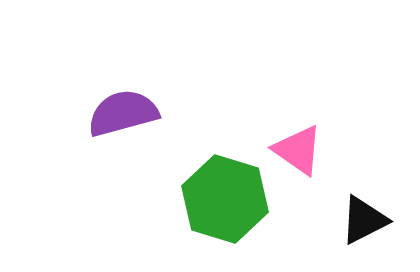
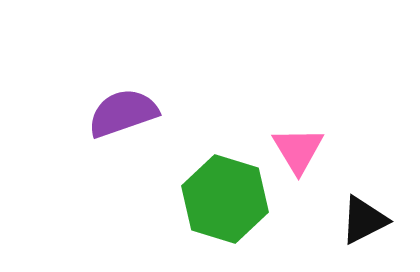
purple semicircle: rotated 4 degrees counterclockwise
pink triangle: rotated 24 degrees clockwise
